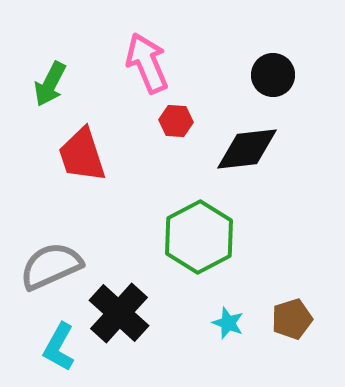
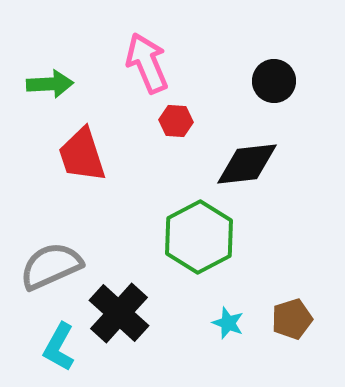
black circle: moved 1 px right, 6 px down
green arrow: rotated 120 degrees counterclockwise
black diamond: moved 15 px down
